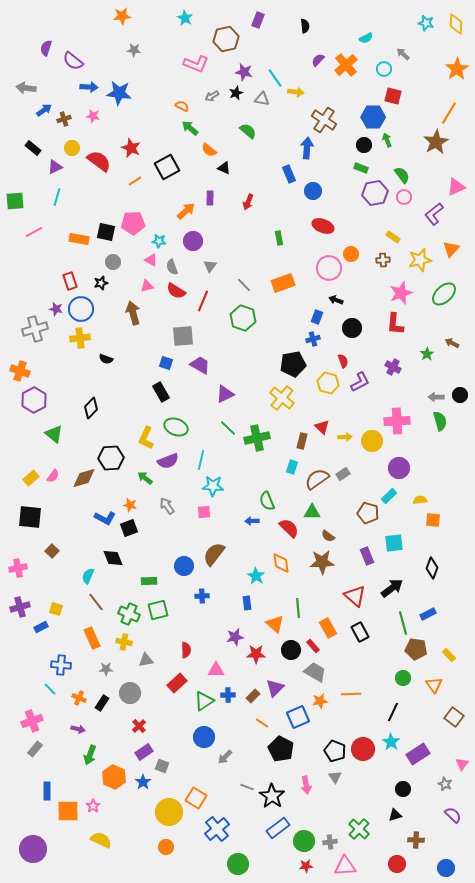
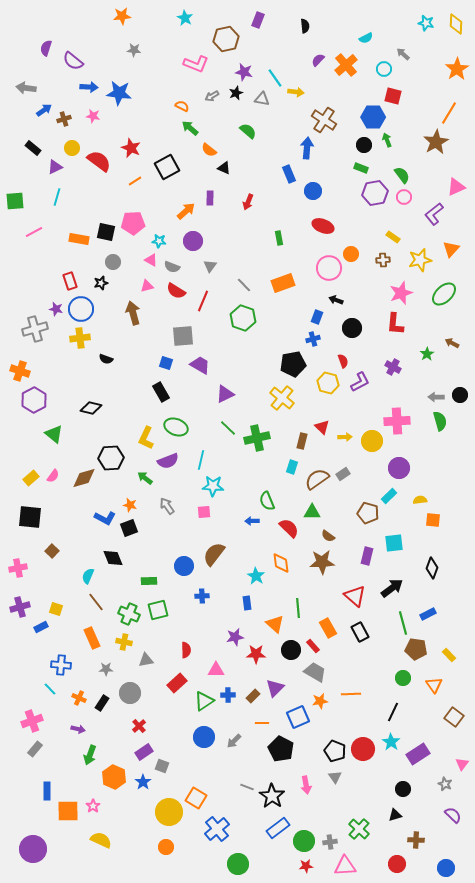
gray semicircle at (172, 267): rotated 49 degrees counterclockwise
black diamond at (91, 408): rotated 60 degrees clockwise
purple rectangle at (367, 556): rotated 36 degrees clockwise
orange line at (262, 723): rotated 32 degrees counterclockwise
gray arrow at (225, 757): moved 9 px right, 16 px up
